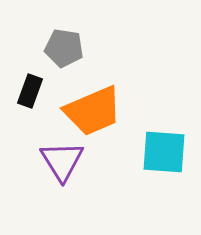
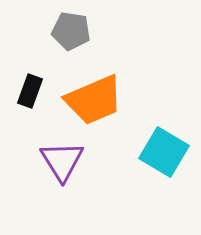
gray pentagon: moved 7 px right, 17 px up
orange trapezoid: moved 1 px right, 11 px up
cyan square: rotated 27 degrees clockwise
